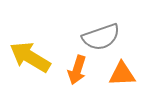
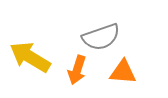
orange triangle: moved 1 px right, 2 px up; rotated 8 degrees clockwise
